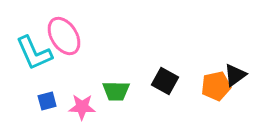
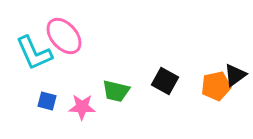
pink ellipse: rotated 9 degrees counterclockwise
green trapezoid: rotated 12 degrees clockwise
blue square: rotated 30 degrees clockwise
